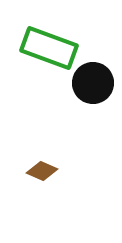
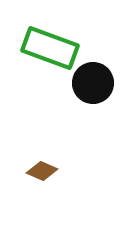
green rectangle: moved 1 px right
